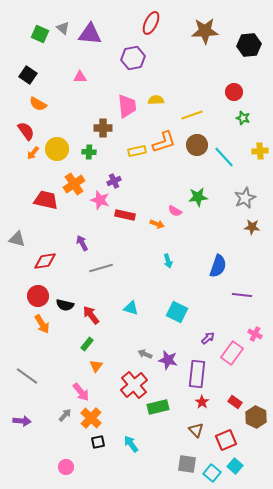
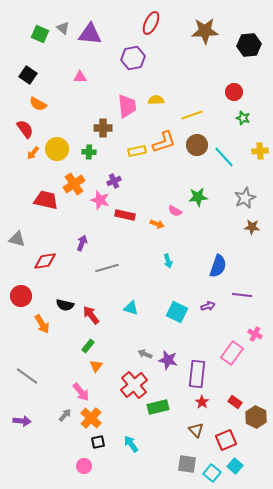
red semicircle at (26, 131): moved 1 px left, 2 px up
purple arrow at (82, 243): rotated 49 degrees clockwise
gray line at (101, 268): moved 6 px right
red circle at (38, 296): moved 17 px left
purple arrow at (208, 338): moved 32 px up; rotated 24 degrees clockwise
green rectangle at (87, 344): moved 1 px right, 2 px down
pink circle at (66, 467): moved 18 px right, 1 px up
